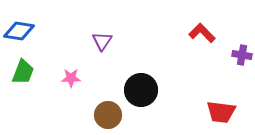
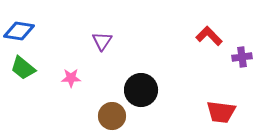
red L-shape: moved 7 px right, 3 px down
purple cross: moved 2 px down; rotated 18 degrees counterclockwise
green trapezoid: moved 4 px up; rotated 108 degrees clockwise
brown circle: moved 4 px right, 1 px down
